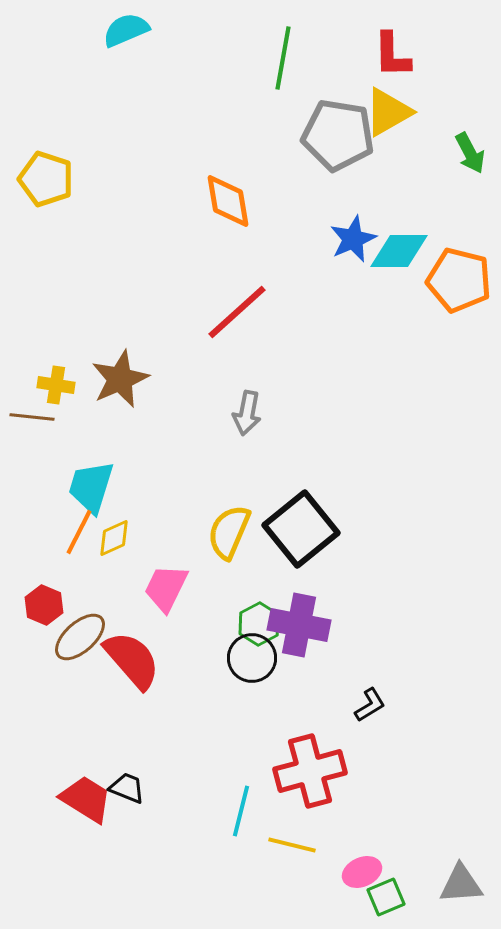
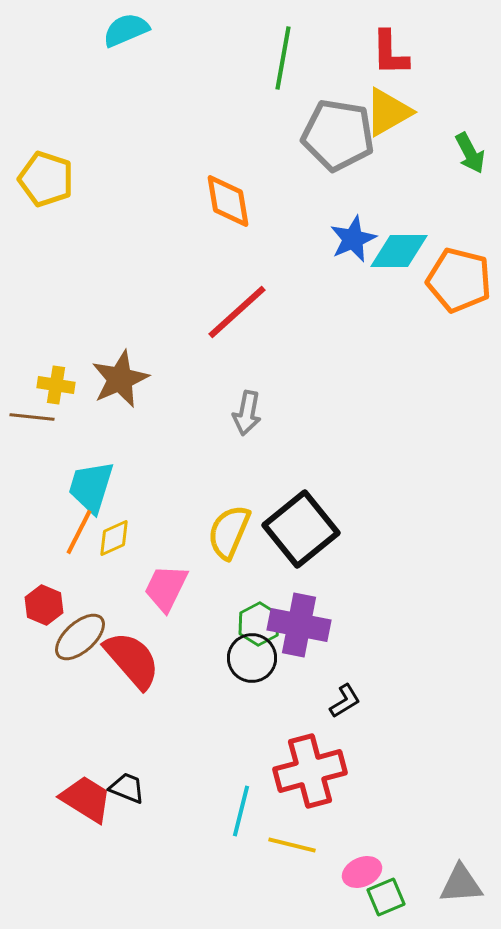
red L-shape: moved 2 px left, 2 px up
black L-shape: moved 25 px left, 4 px up
